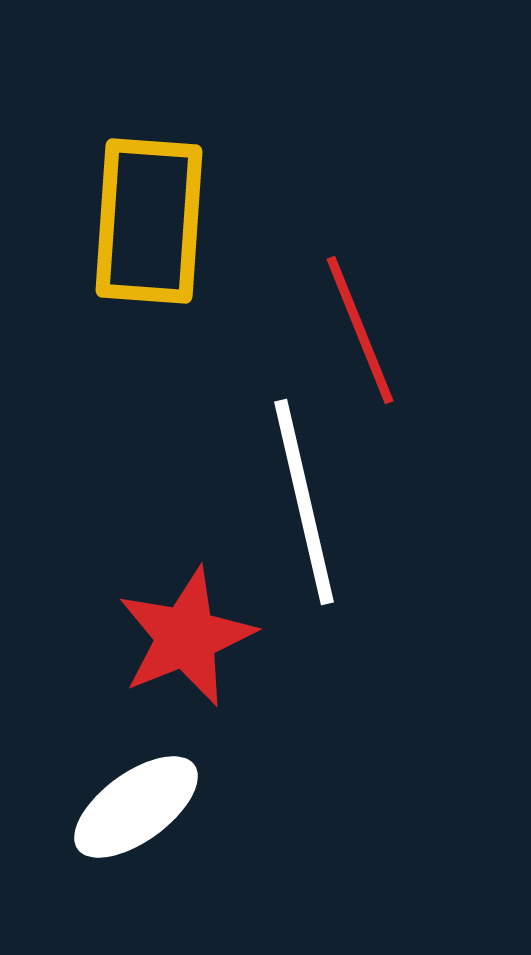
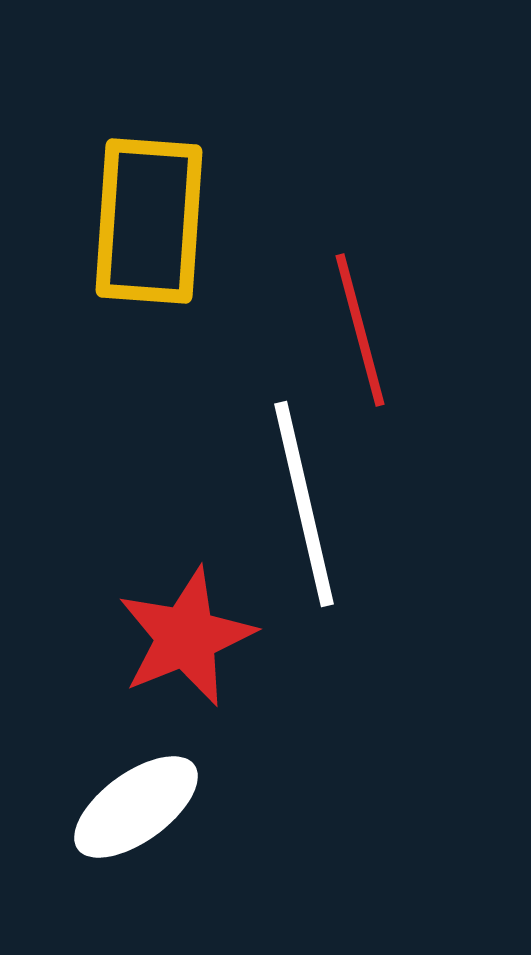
red line: rotated 7 degrees clockwise
white line: moved 2 px down
